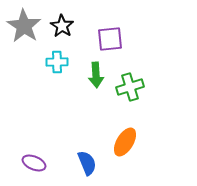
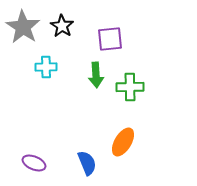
gray star: moved 1 px left, 1 px down
cyan cross: moved 11 px left, 5 px down
green cross: rotated 16 degrees clockwise
orange ellipse: moved 2 px left
